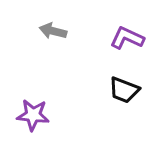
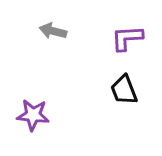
purple L-shape: rotated 28 degrees counterclockwise
black trapezoid: rotated 48 degrees clockwise
